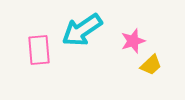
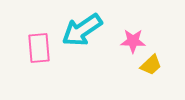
pink star: rotated 20 degrees clockwise
pink rectangle: moved 2 px up
